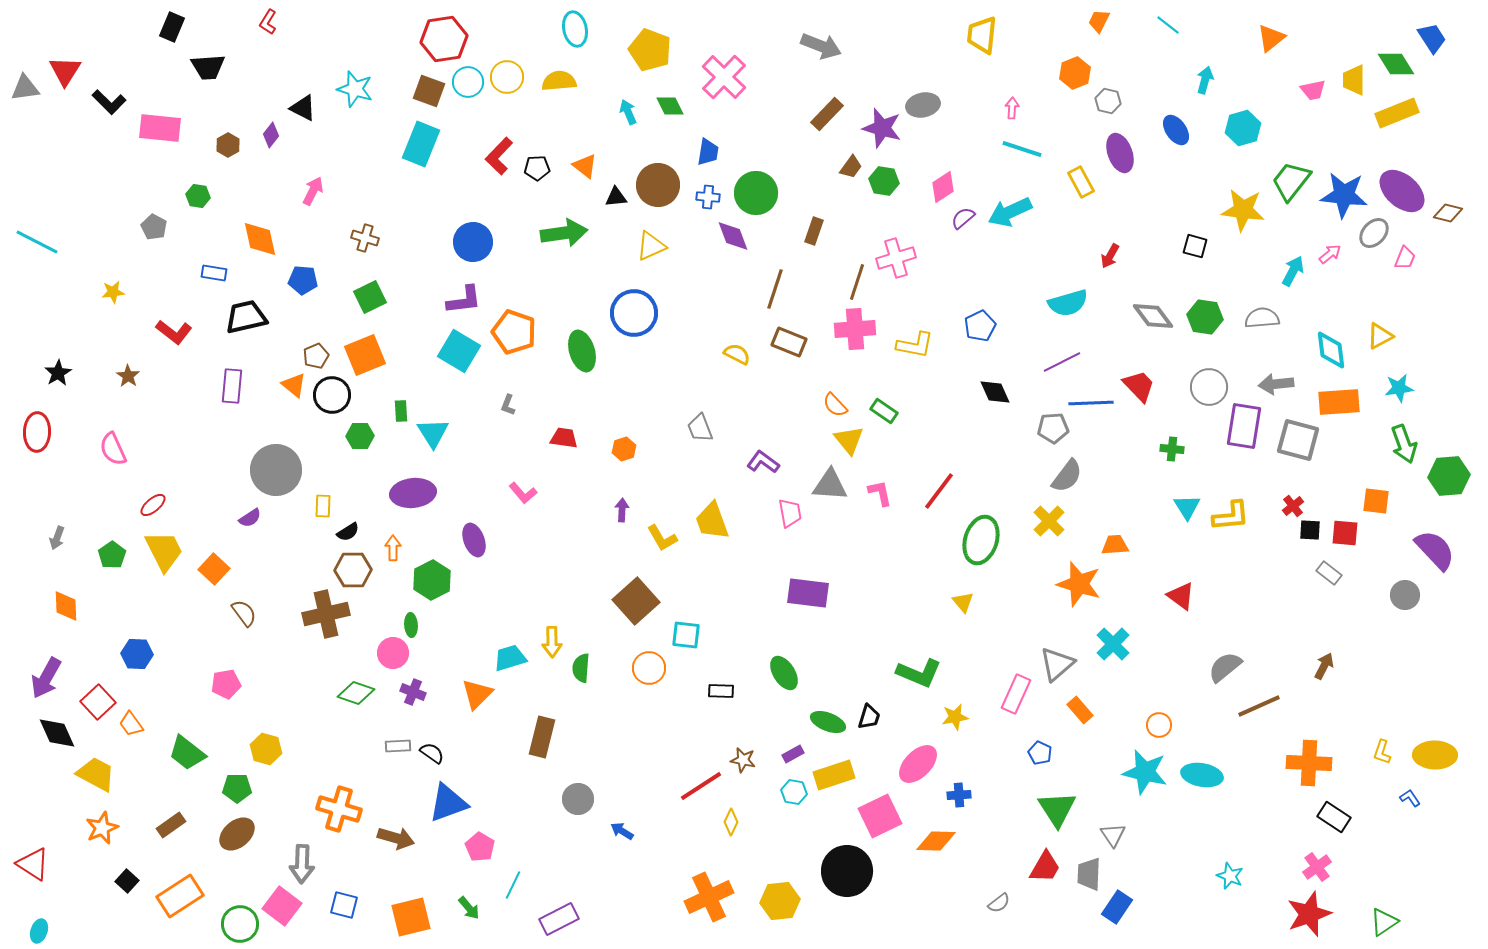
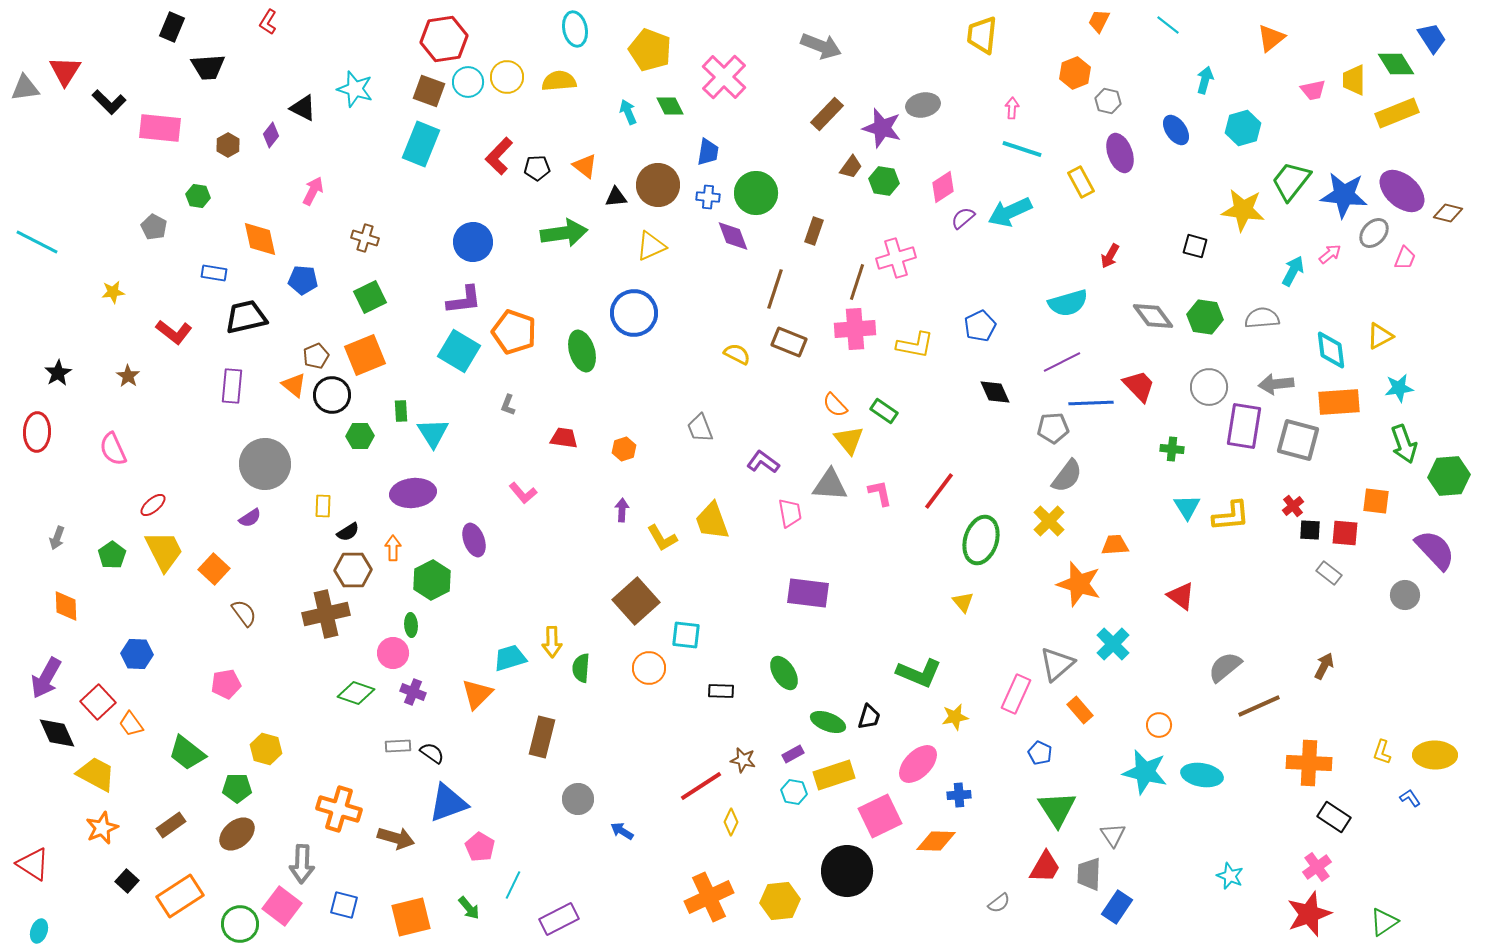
gray circle at (276, 470): moved 11 px left, 6 px up
